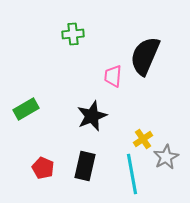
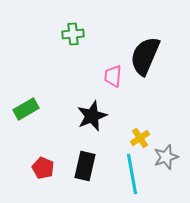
yellow cross: moved 3 px left, 1 px up
gray star: rotated 10 degrees clockwise
